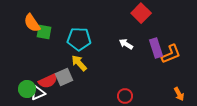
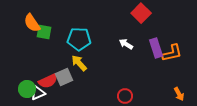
orange L-shape: moved 1 px right, 1 px up; rotated 10 degrees clockwise
